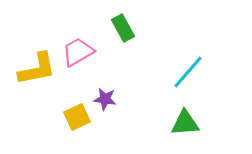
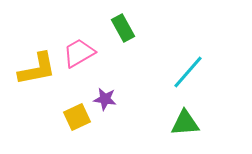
pink trapezoid: moved 1 px right, 1 px down
